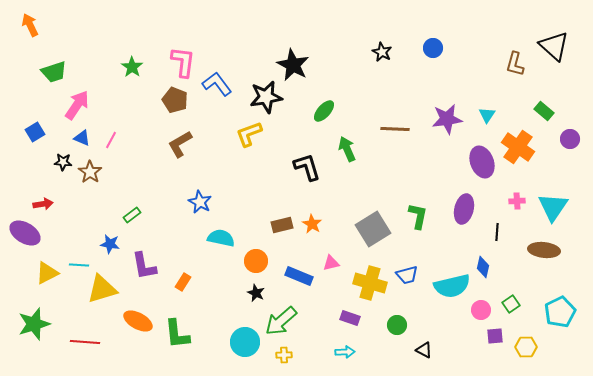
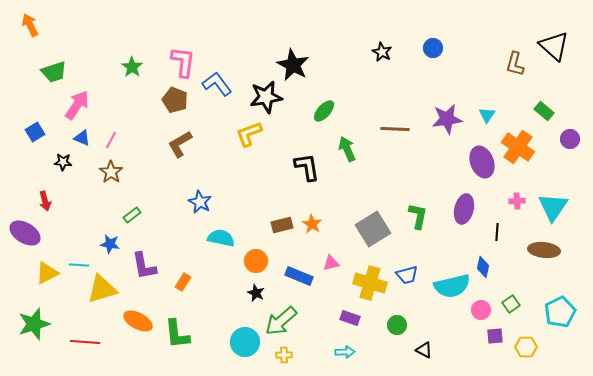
black L-shape at (307, 167): rotated 8 degrees clockwise
brown star at (90, 172): moved 21 px right
red arrow at (43, 204): moved 2 px right, 3 px up; rotated 84 degrees clockwise
